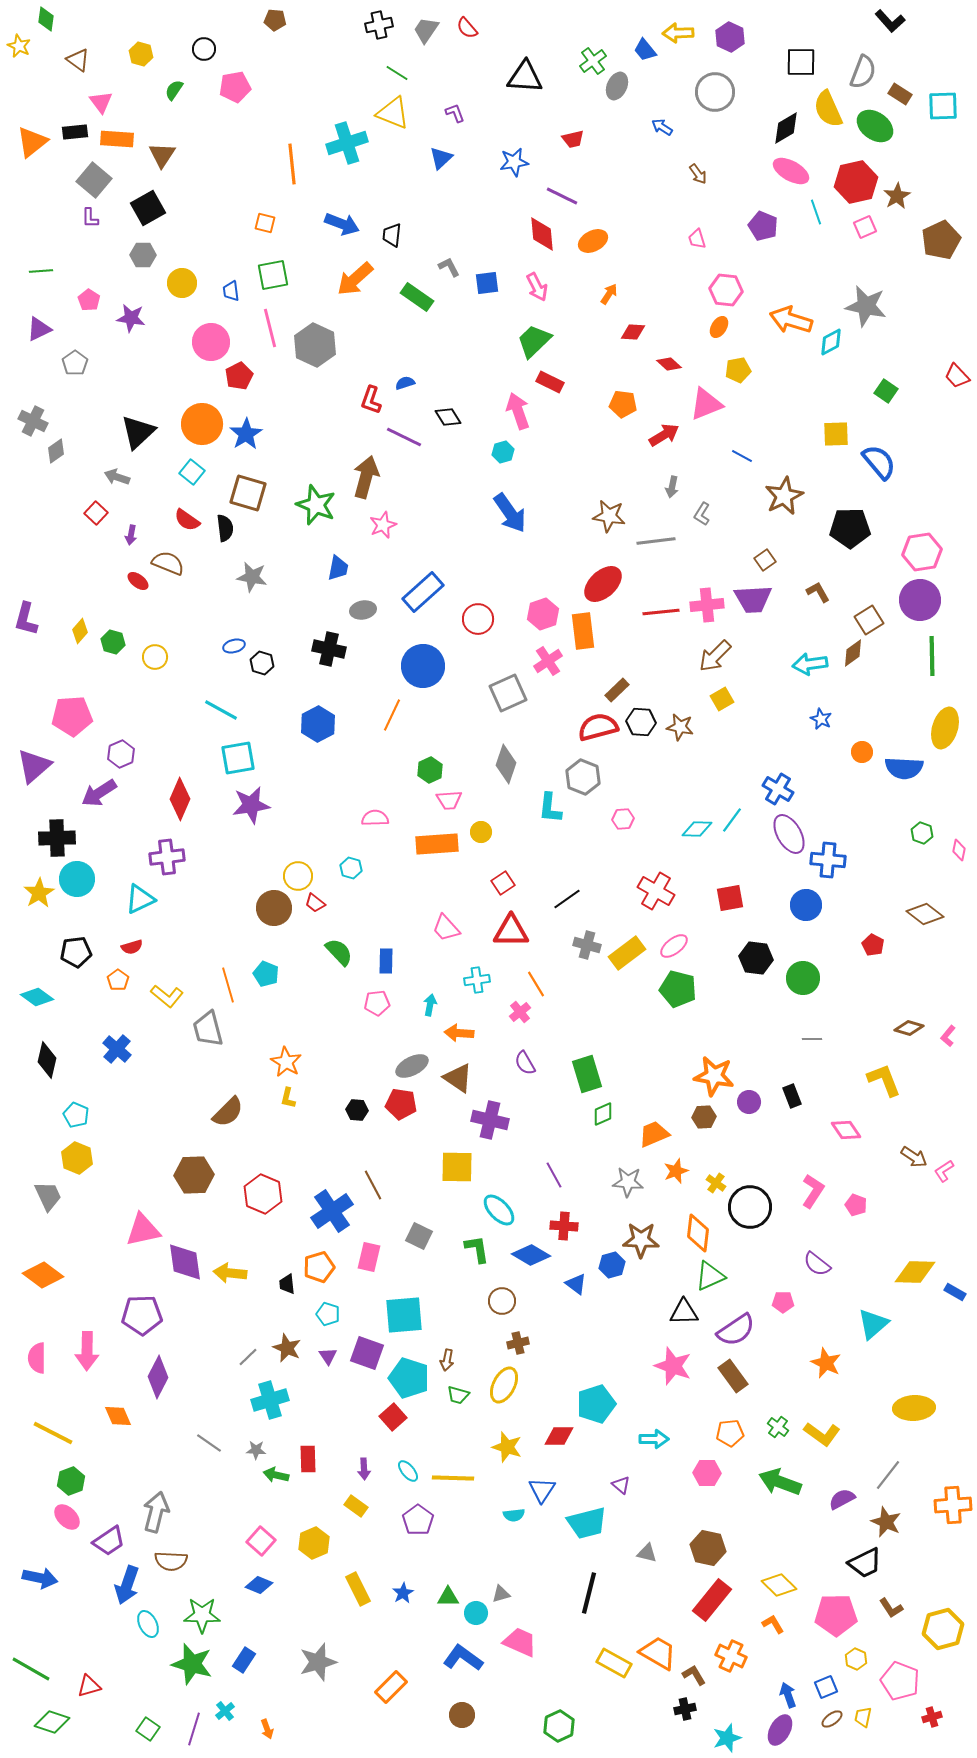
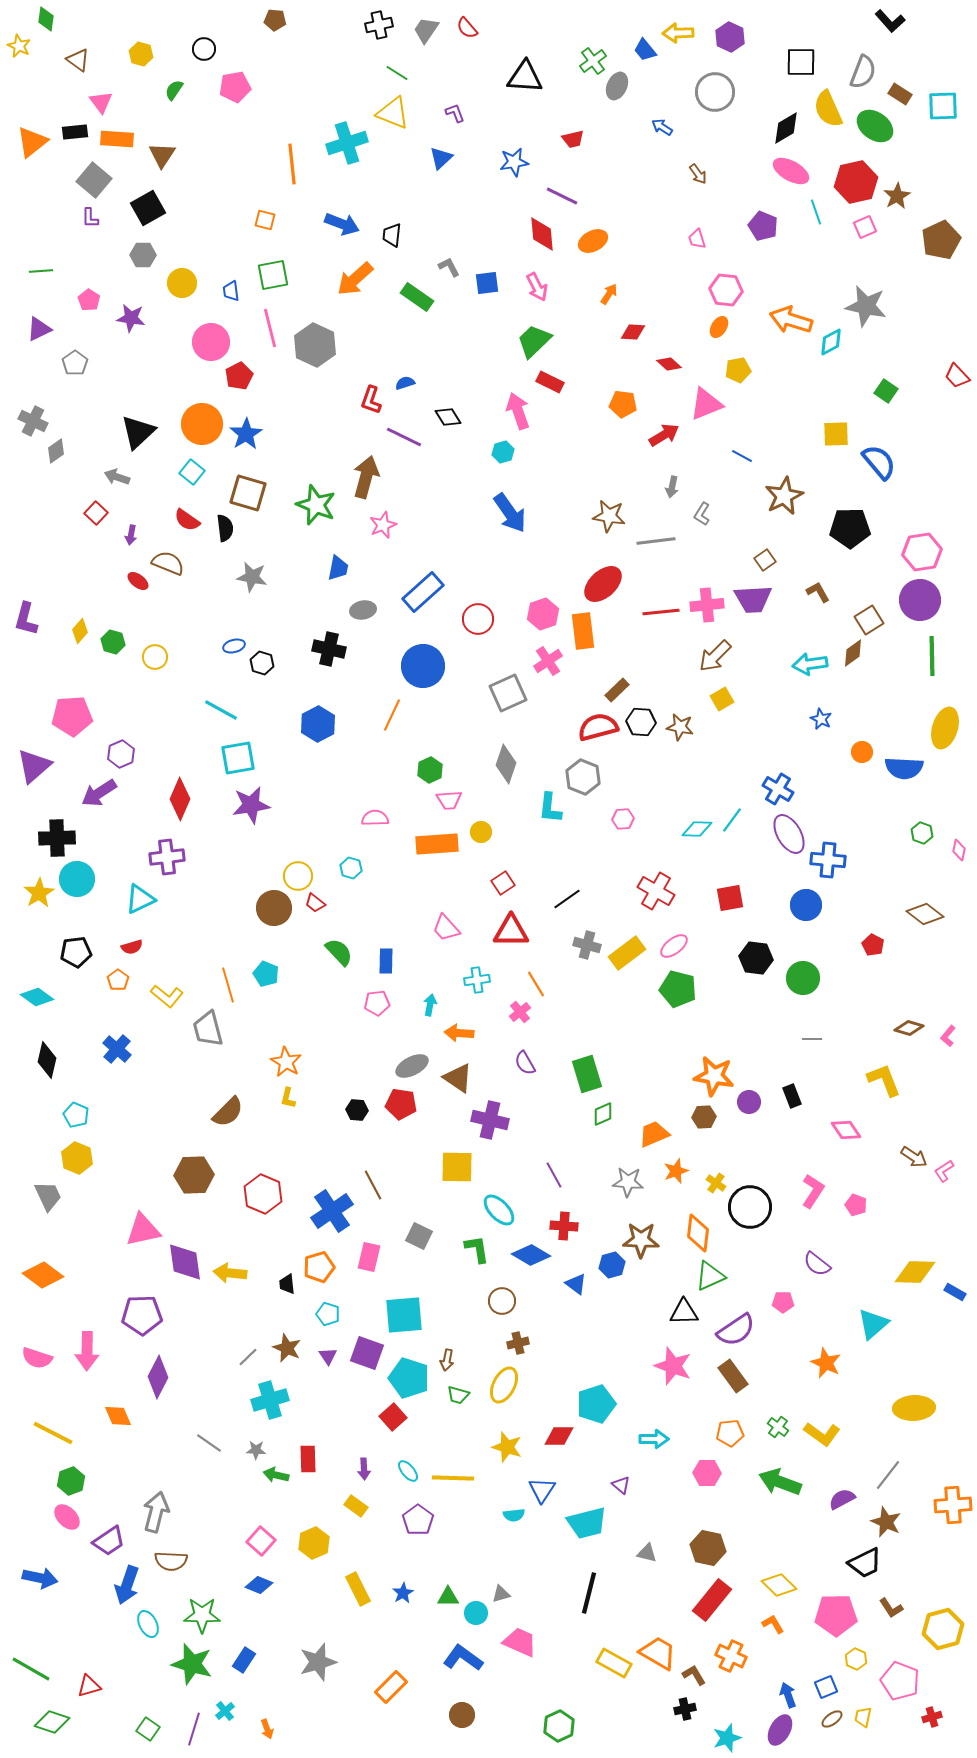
orange square at (265, 223): moved 3 px up
pink semicircle at (37, 1358): rotated 72 degrees counterclockwise
